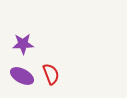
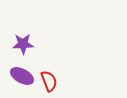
red semicircle: moved 2 px left, 7 px down
